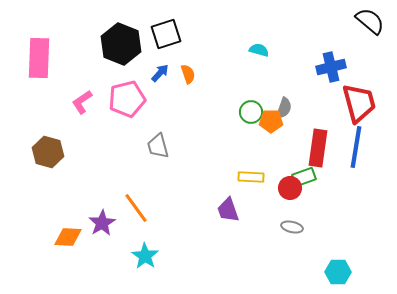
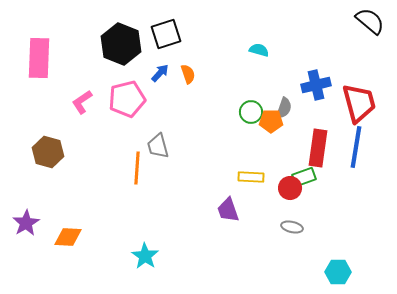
blue cross: moved 15 px left, 18 px down
orange line: moved 1 px right, 40 px up; rotated 40 degrees clockwise
purple star: moved 76 px left
